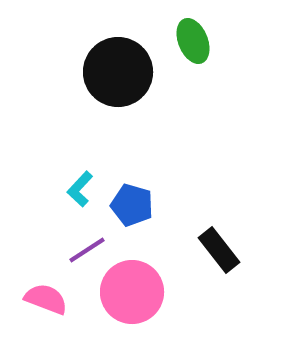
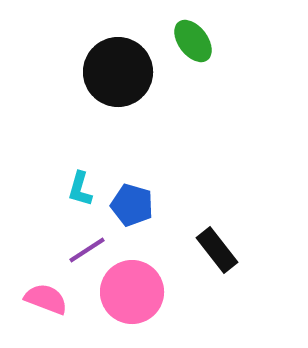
green ellipse: rotated 15 degrees counterclockwise
cyan L-shape: rotated 27 degrees counterclockwise
black rectangle: moved 2 px left
